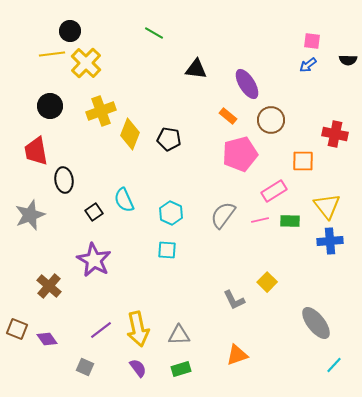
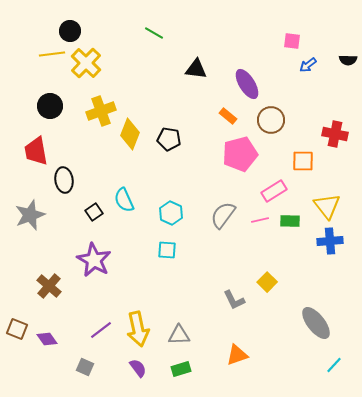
pink square at (312, 41): moved 20 px left
